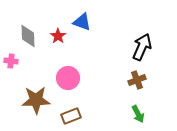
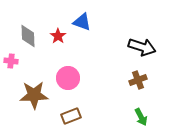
black arrow: rotated 84 degrees clockwise
brown cross: moved 1 px right
brown star: moved 2 px left, 5 px up
green arrow: moved 3 px right, 3 px down
